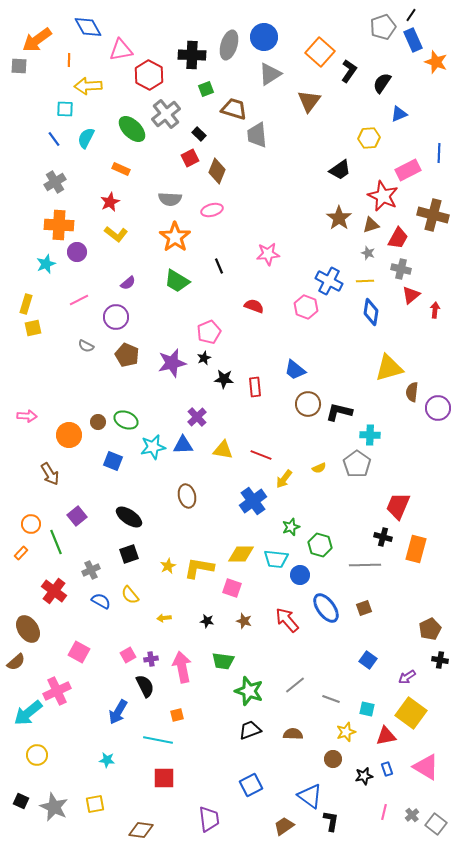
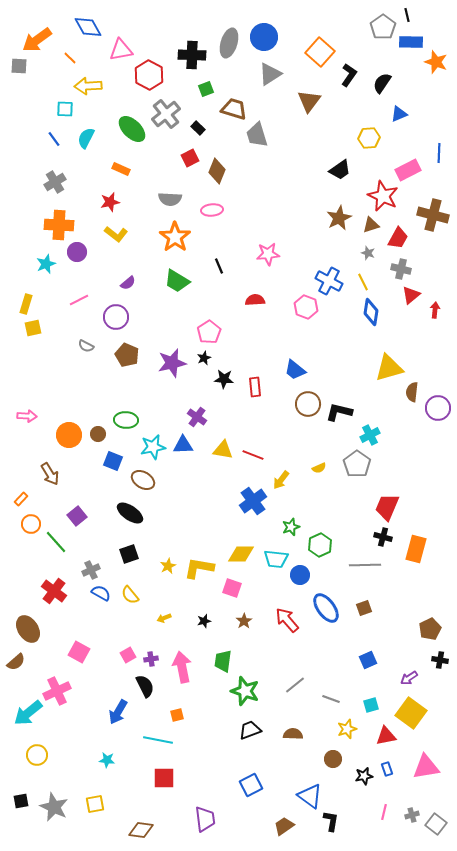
black line at (411, 15): moved 4 px left; rotated 48 degrees counterclockwise
gray pentagon at (383, 27): rotated 15 degrees counterclockwise
blue rectangle at (413, 40): moved 2 px left, 2 px down; rotated 65 degrees counterclockwise
gray ellipse at (229, 45): moved 2 px up
orange line at (69, 60): moved 1 px right, 2 px up; rotated 48 degrees counterclockwise
black L-shape at (349, 71): moved 4 px down
black rectangle at (199, 134): moved 1 px left, 6 px up
gray trapezoid at (257, 135): rotated 12 degrees counterclockwise
red star at (110, 202): rotated 12 degrees clockwise
pink ellipse at (212, 210): rotated 10 degrees clockwise
brown star at (339, 218): rotated 10 degrees clockwise
yellow line at (365, 281): moved 2 px left, 1 px down; rotated 66 degrees clockwise
red semicircle at (254, 306): moved 1 px right, 6 px up; rotated 24 degrees counterclockwise
pink pentagon at (209, 332): rotated 10 degrees counterclockwise
purple cross at (197, 417): rotated 12 degrees counterclockwise
green ellipse at (126, 420): rotated 20 degrees counterclockwise
brown circle at (98, 422): moved 12 px down
cyan cross at (370, 435): rotated 30 degrees counterclockwise
red line at (261, 455): moved 8 px left
yellow arrow at (284, 479): moved 3 px left, 1 px down
brown ellipse at (187, 496): moved 44 px left, 16 px up; rotated 45 degrees counterclockwise
red trapezoid at (398, 506): moved 11 px left, 1 px down
black ellipse at (129, 517): moved 1 px right, 4 px up
green line at (56, 542): rotated 20 degrees counterclockwise
green hexagon at (320, 545): rotated 20 degrees clockwise
orange rectangle at (21, 553): moved 54 px up
blue semicircle at (101, 601): moved 8 px up
yellow arrow at (164, 618): rotated 16 degrees counterclockwise
black star at (207, 621): moved 3 px left; rotated 24 degrees counterclockwise
brown star at (244, 621): rotated 21 degrees clockwise
blue square at (368, 660): rotated 30 degrees clockwise
green trapezoid at (223, 661): rotated 90 degrees clockwise
purple arrow at (407, 677): moved 2 px right, 1 px down
green star at (249, 691): moved 4 px left
cyan square at (367, 709): moved 4 px right, 4 px up; rotated 28 degrees counterclockwise
yellow star at (346, 732): moved 1 px right, 3 px up
pink triangle at (426, 767): rotated 40 degrees counterclockwise
black square at (21, 801): rotated 35 degrees counterclockwise
gray cross at (412, 815): rotated 24 degrees clockwise
purple trapezoid at (209, 819): moved 4 px left
